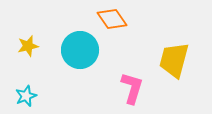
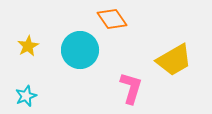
yellow star: rotated 15 degrees counterclockwise
yellow trapezoid: rotated 135 degrees counterclockwise
pink L-shape: moved 1 px left
